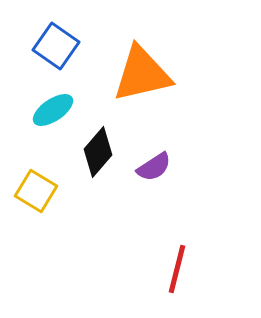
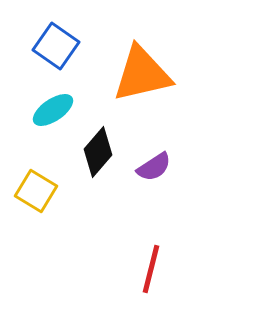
red line: moved 26 px left
